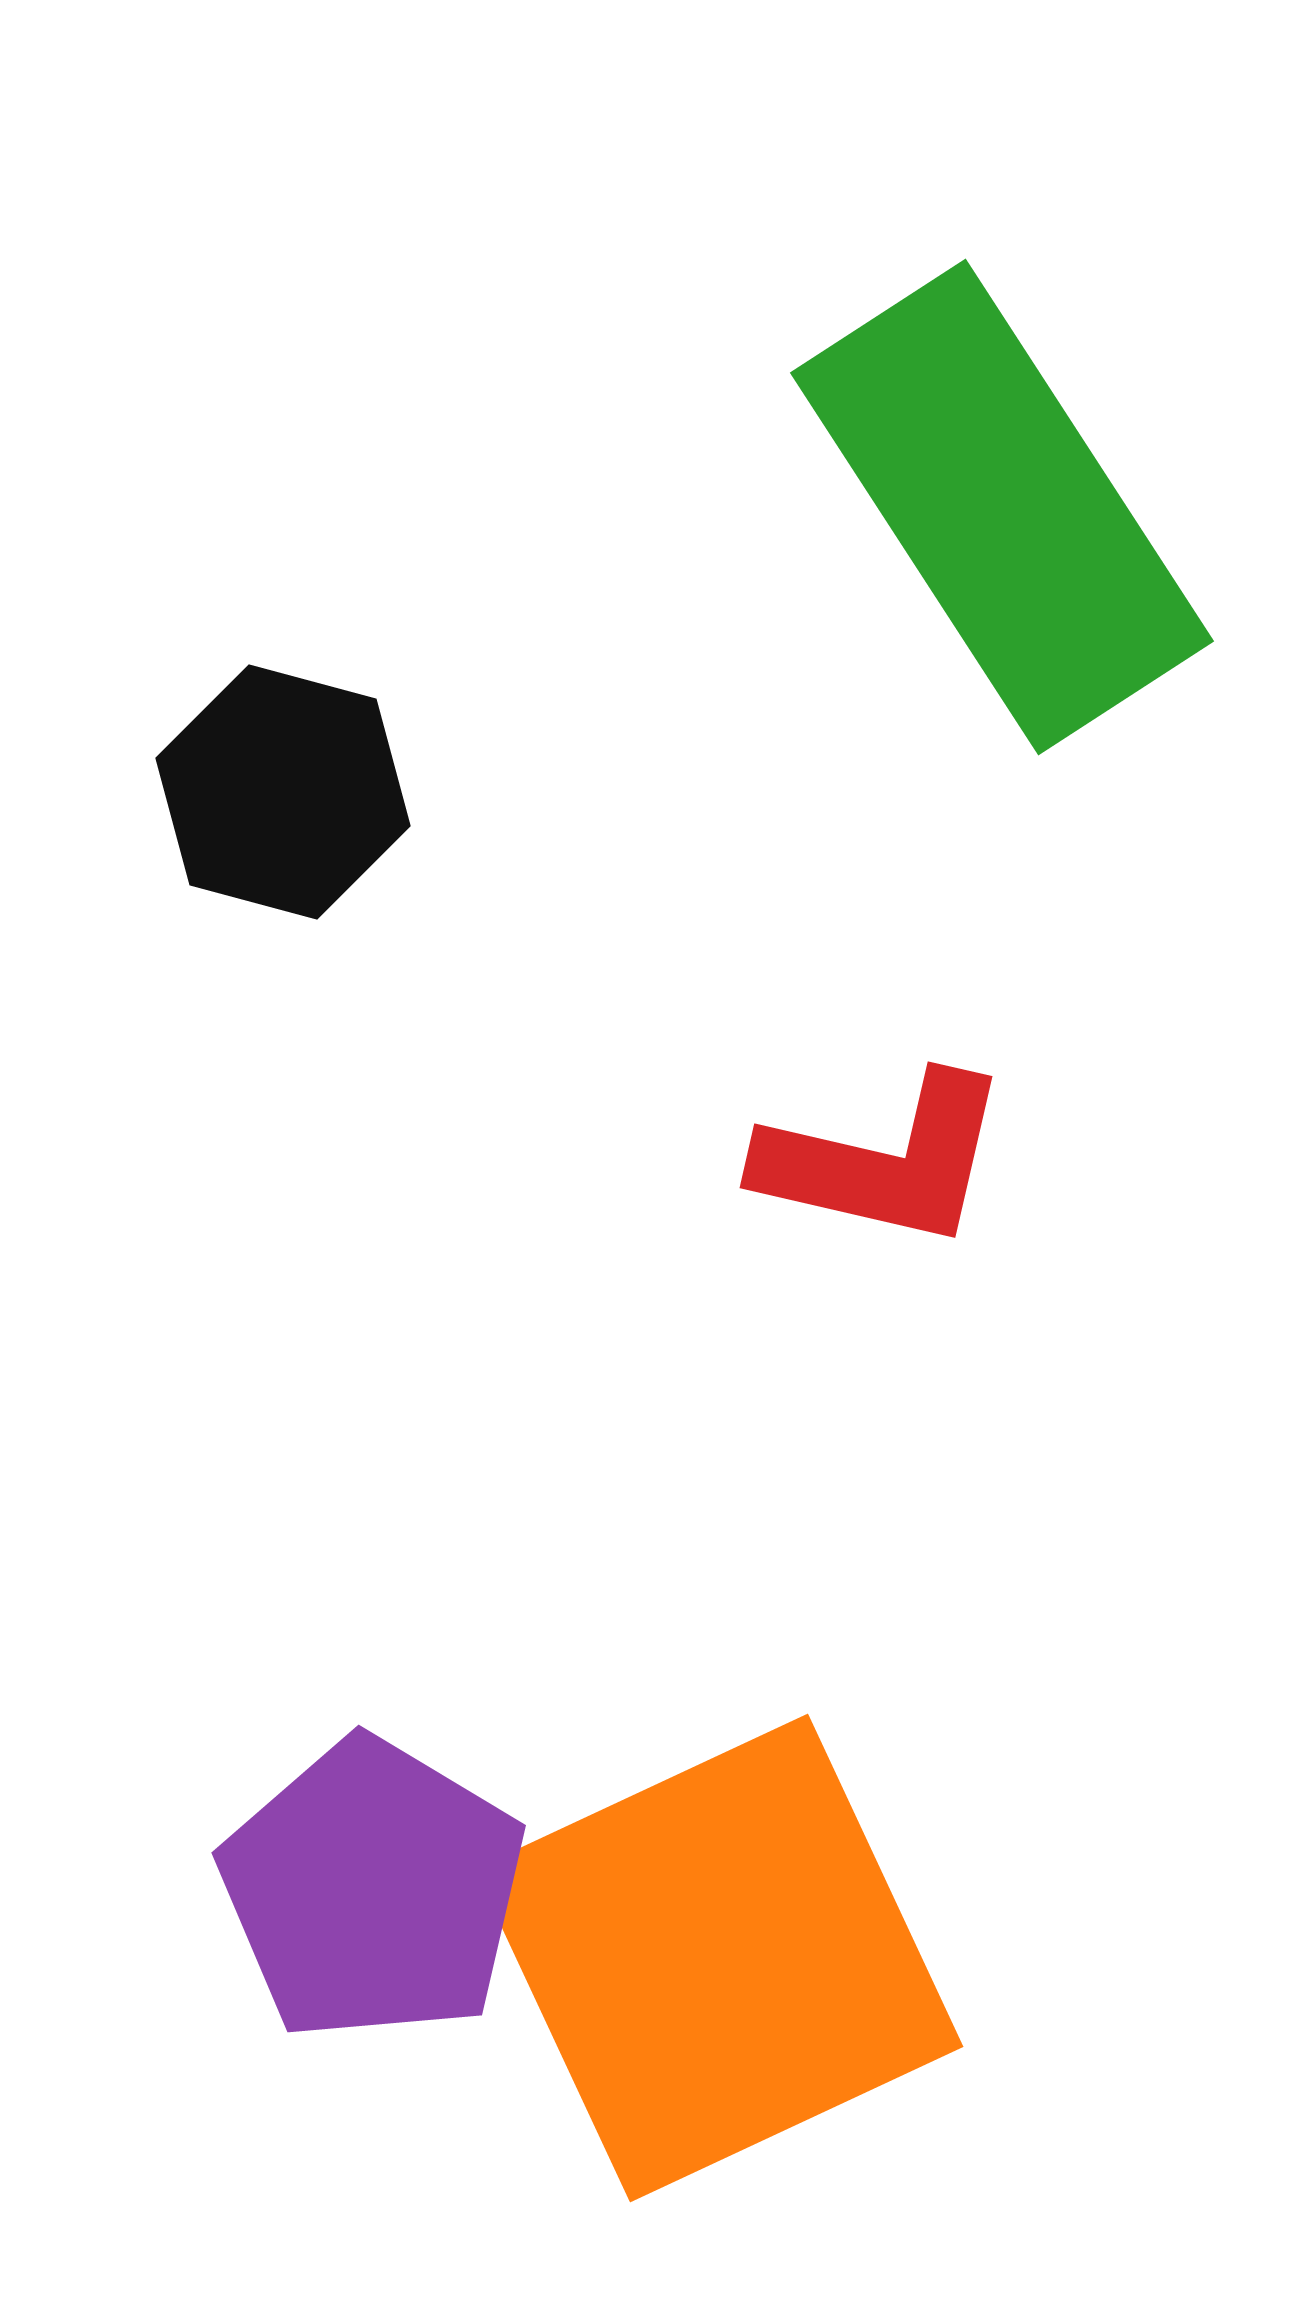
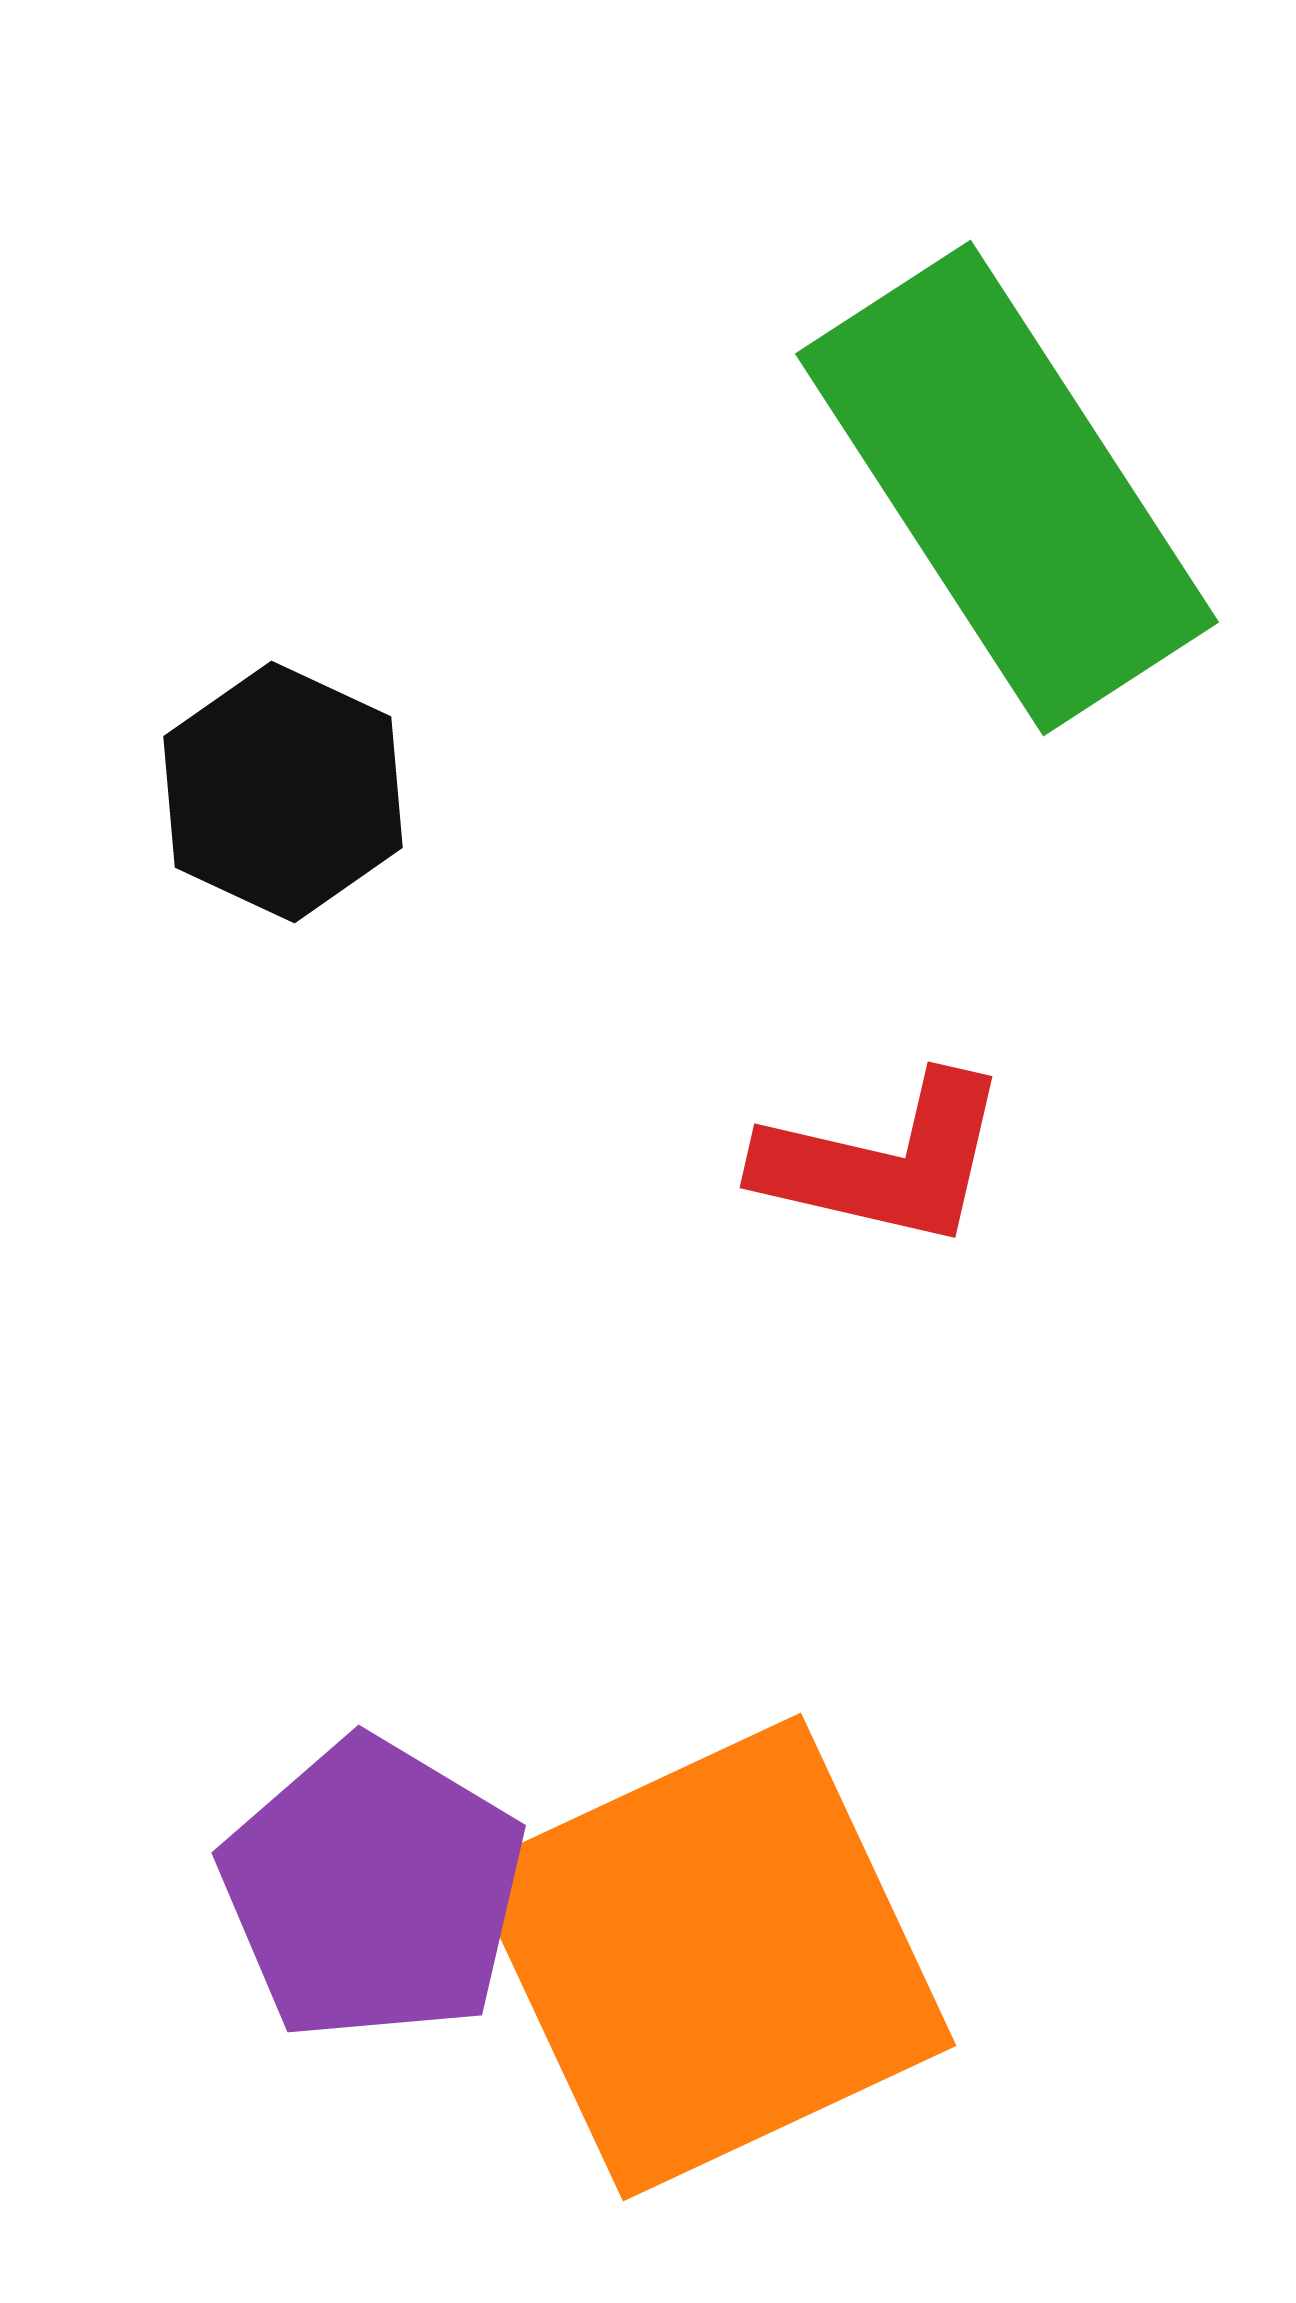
green rectangle: moved 5 px right, 19 px up
black hexagon: rotated 10 degrees clockwise
orange square: moved 7 px left, 1 px up
